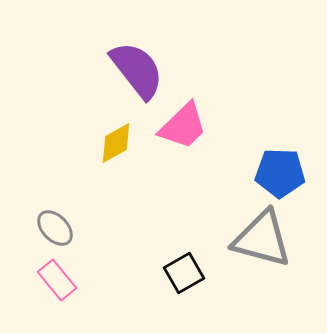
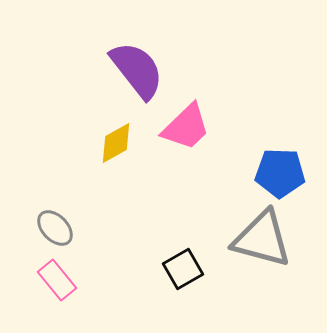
pink trapezoid: moved 3 px right, 1 px down
black square: moved 1 px left, 4 px up
